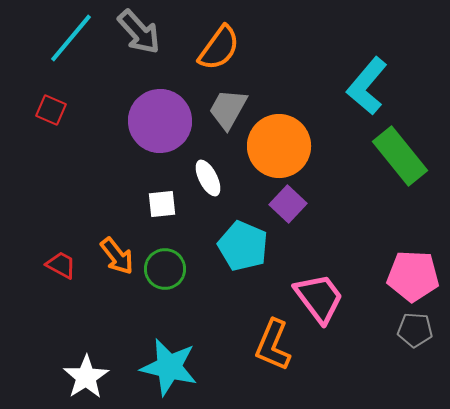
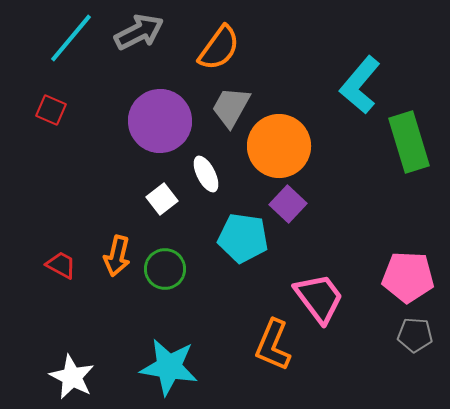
gray arrow: rotated 75 degrees counterclockwise
cyan L-shape: moved 7 px left, 1 px up
gray trapezoid: moved 3 px right, 2 px up
green rectangle: moved 9 px right, 14 px up; rotated 22 degrees clockwise
white ellipse: moved 2 px left, 4 px up
white square: moved 5 px up; rotated 32 degrees counterclockwise
cyan pentagon: moved 8 px up; rotated 15 degrees counterclockwise
orange arrow: rotated 51 degrees clockwise
pink pentagon: moved 5 px left, 1 px down
gray pentagon: moved 5 px down
cyan star: rotated 4 degrees counterclockwise
white star: moved 14 px left; rotated 12 degrees counterclockwise
